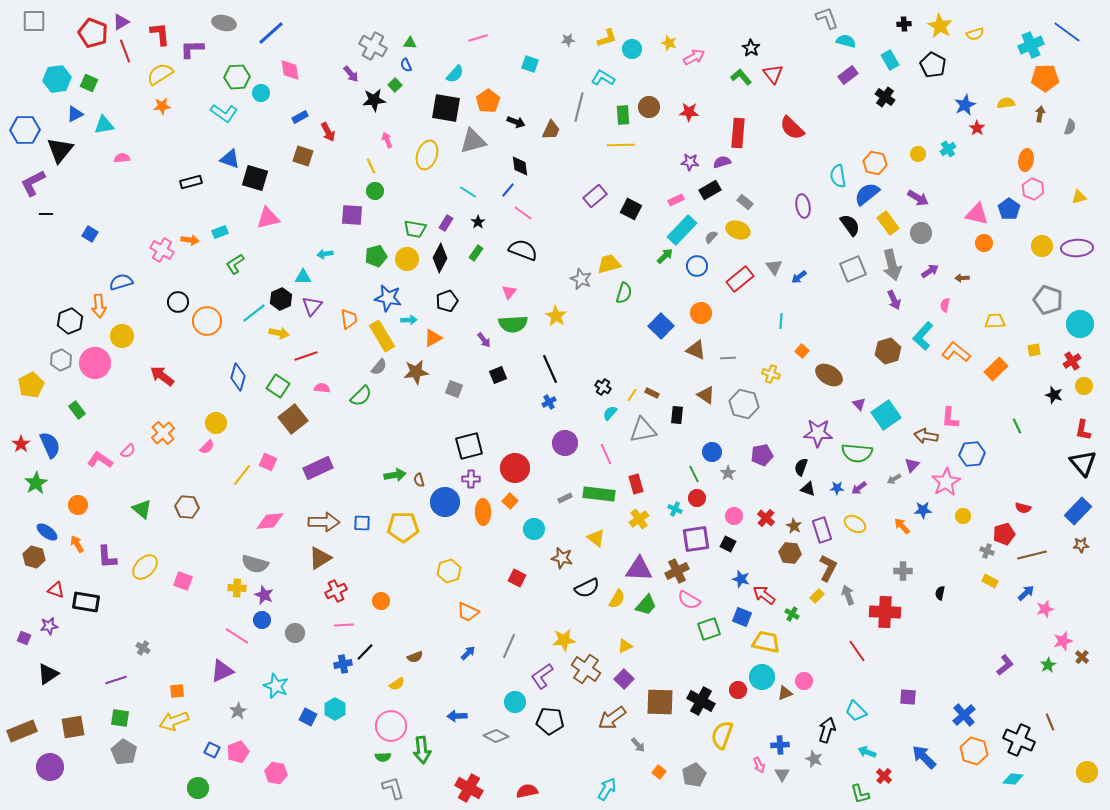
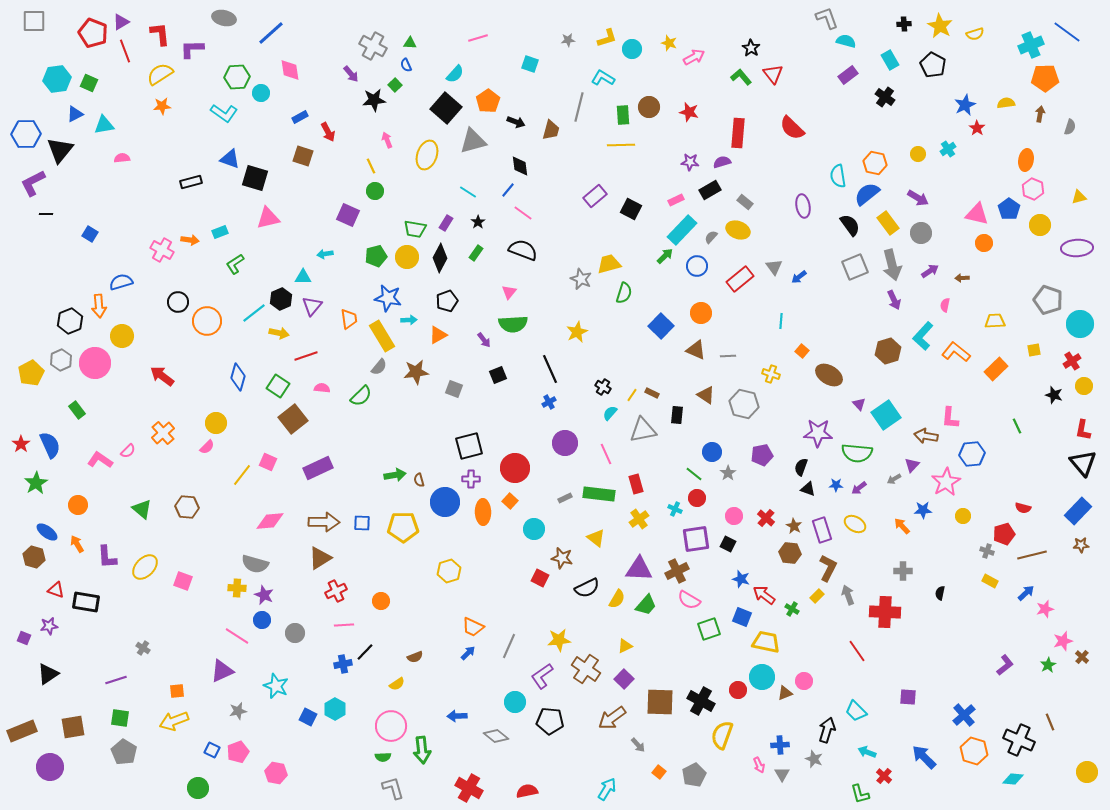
gray ellipse at (224, 23): moved 5 px up
black square at (446, 108): rotated 32 degrees clockwise
red star at (689, 112): rotated 12 degrees clockwise
blue hexagon at (25, 130): moved 1 px right, 4 px down
brown trapezoid at (551, 130): rotated 10 degrees counterclockwise
purple square at (352, 215): moved 4 px left; rotated 20 degrees clockwise
yellow circle at (1042, 246): moved 2 px left, 21 px up
yellow circle at (407, 259): moved 2 px up
gray square at (853, 269): moved 2 px right, 2 px up
yellow star at (556, 316): moved 21 px right, 16 px down; rotated 15 degrees clockwise
orange triangle at (433, 338): moved 5 px right, 3 px up
gray line at (728, 358): moved 2 px up
yellow pentagon at (31, 385): moved 12 px up
green line at (694, 474): rotated 24 degrees counterclockwise
blue star at (837, 488): moved 1 px left, 3 px up
red square at (517, 578): moved 23 px right
orange trapezoid at (468, 612): moved 5 px right, 15 px down
green cross at (792, 614): moved 5 px up
yellow star at (564, 640): moved 5 px left
gray star at (238, 711): rotated 18 degrees clockwise
gray diamond at (496, 736): rotated 10 degrees clockwise
